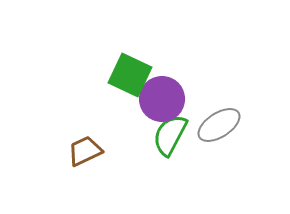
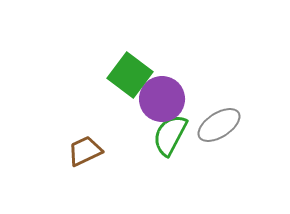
green square: rotated 12 degrees clockwise
